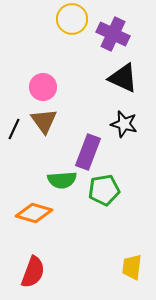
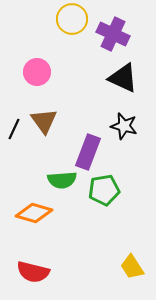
pink circle: moved 6 px left, 15 px up
black star: moved 2 px down
yellow trapezoid: rotated 40 degrees counterclockwise
red semicircle: rotated 84 degrees clockwise
